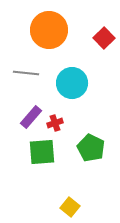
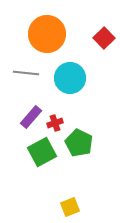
orange circle: moved 2 px left, 4 px down
cyan circle: moved 2 px left, 5 px up
green pentagon: moved 12 px left, 5 px up
green square: rotated 24 degrees counterclockwise
yellow square: rotated 30 degrees clockwise
